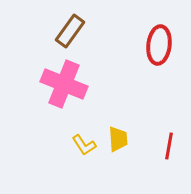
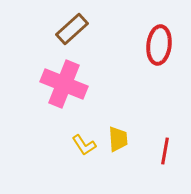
brown rectangle: moved 2 px right, 2 px up; rotated 12 degrees clockwise
red line: moved 4 px left, 5 px down
